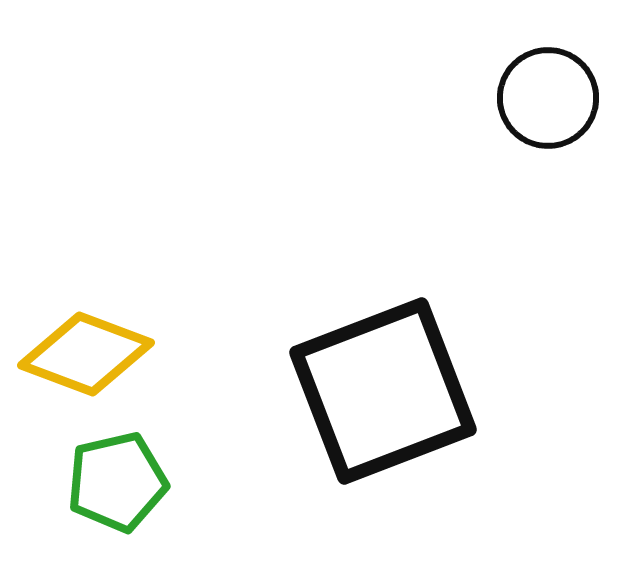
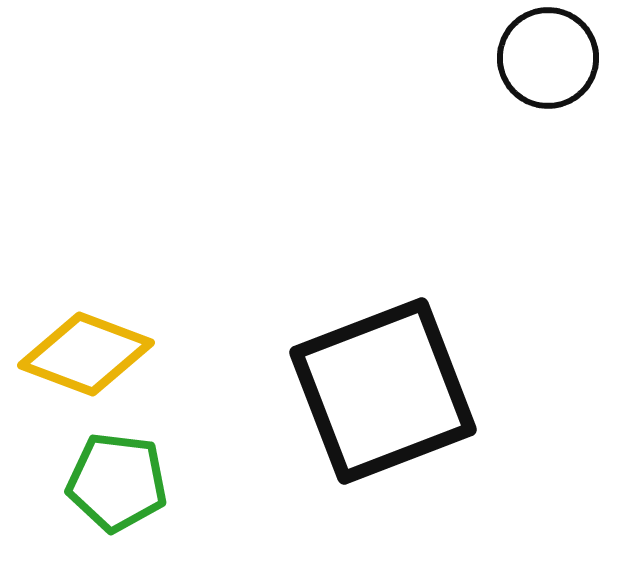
black circle: moved 40 px up
green pentagon: rotated 20 degrees clockwise
